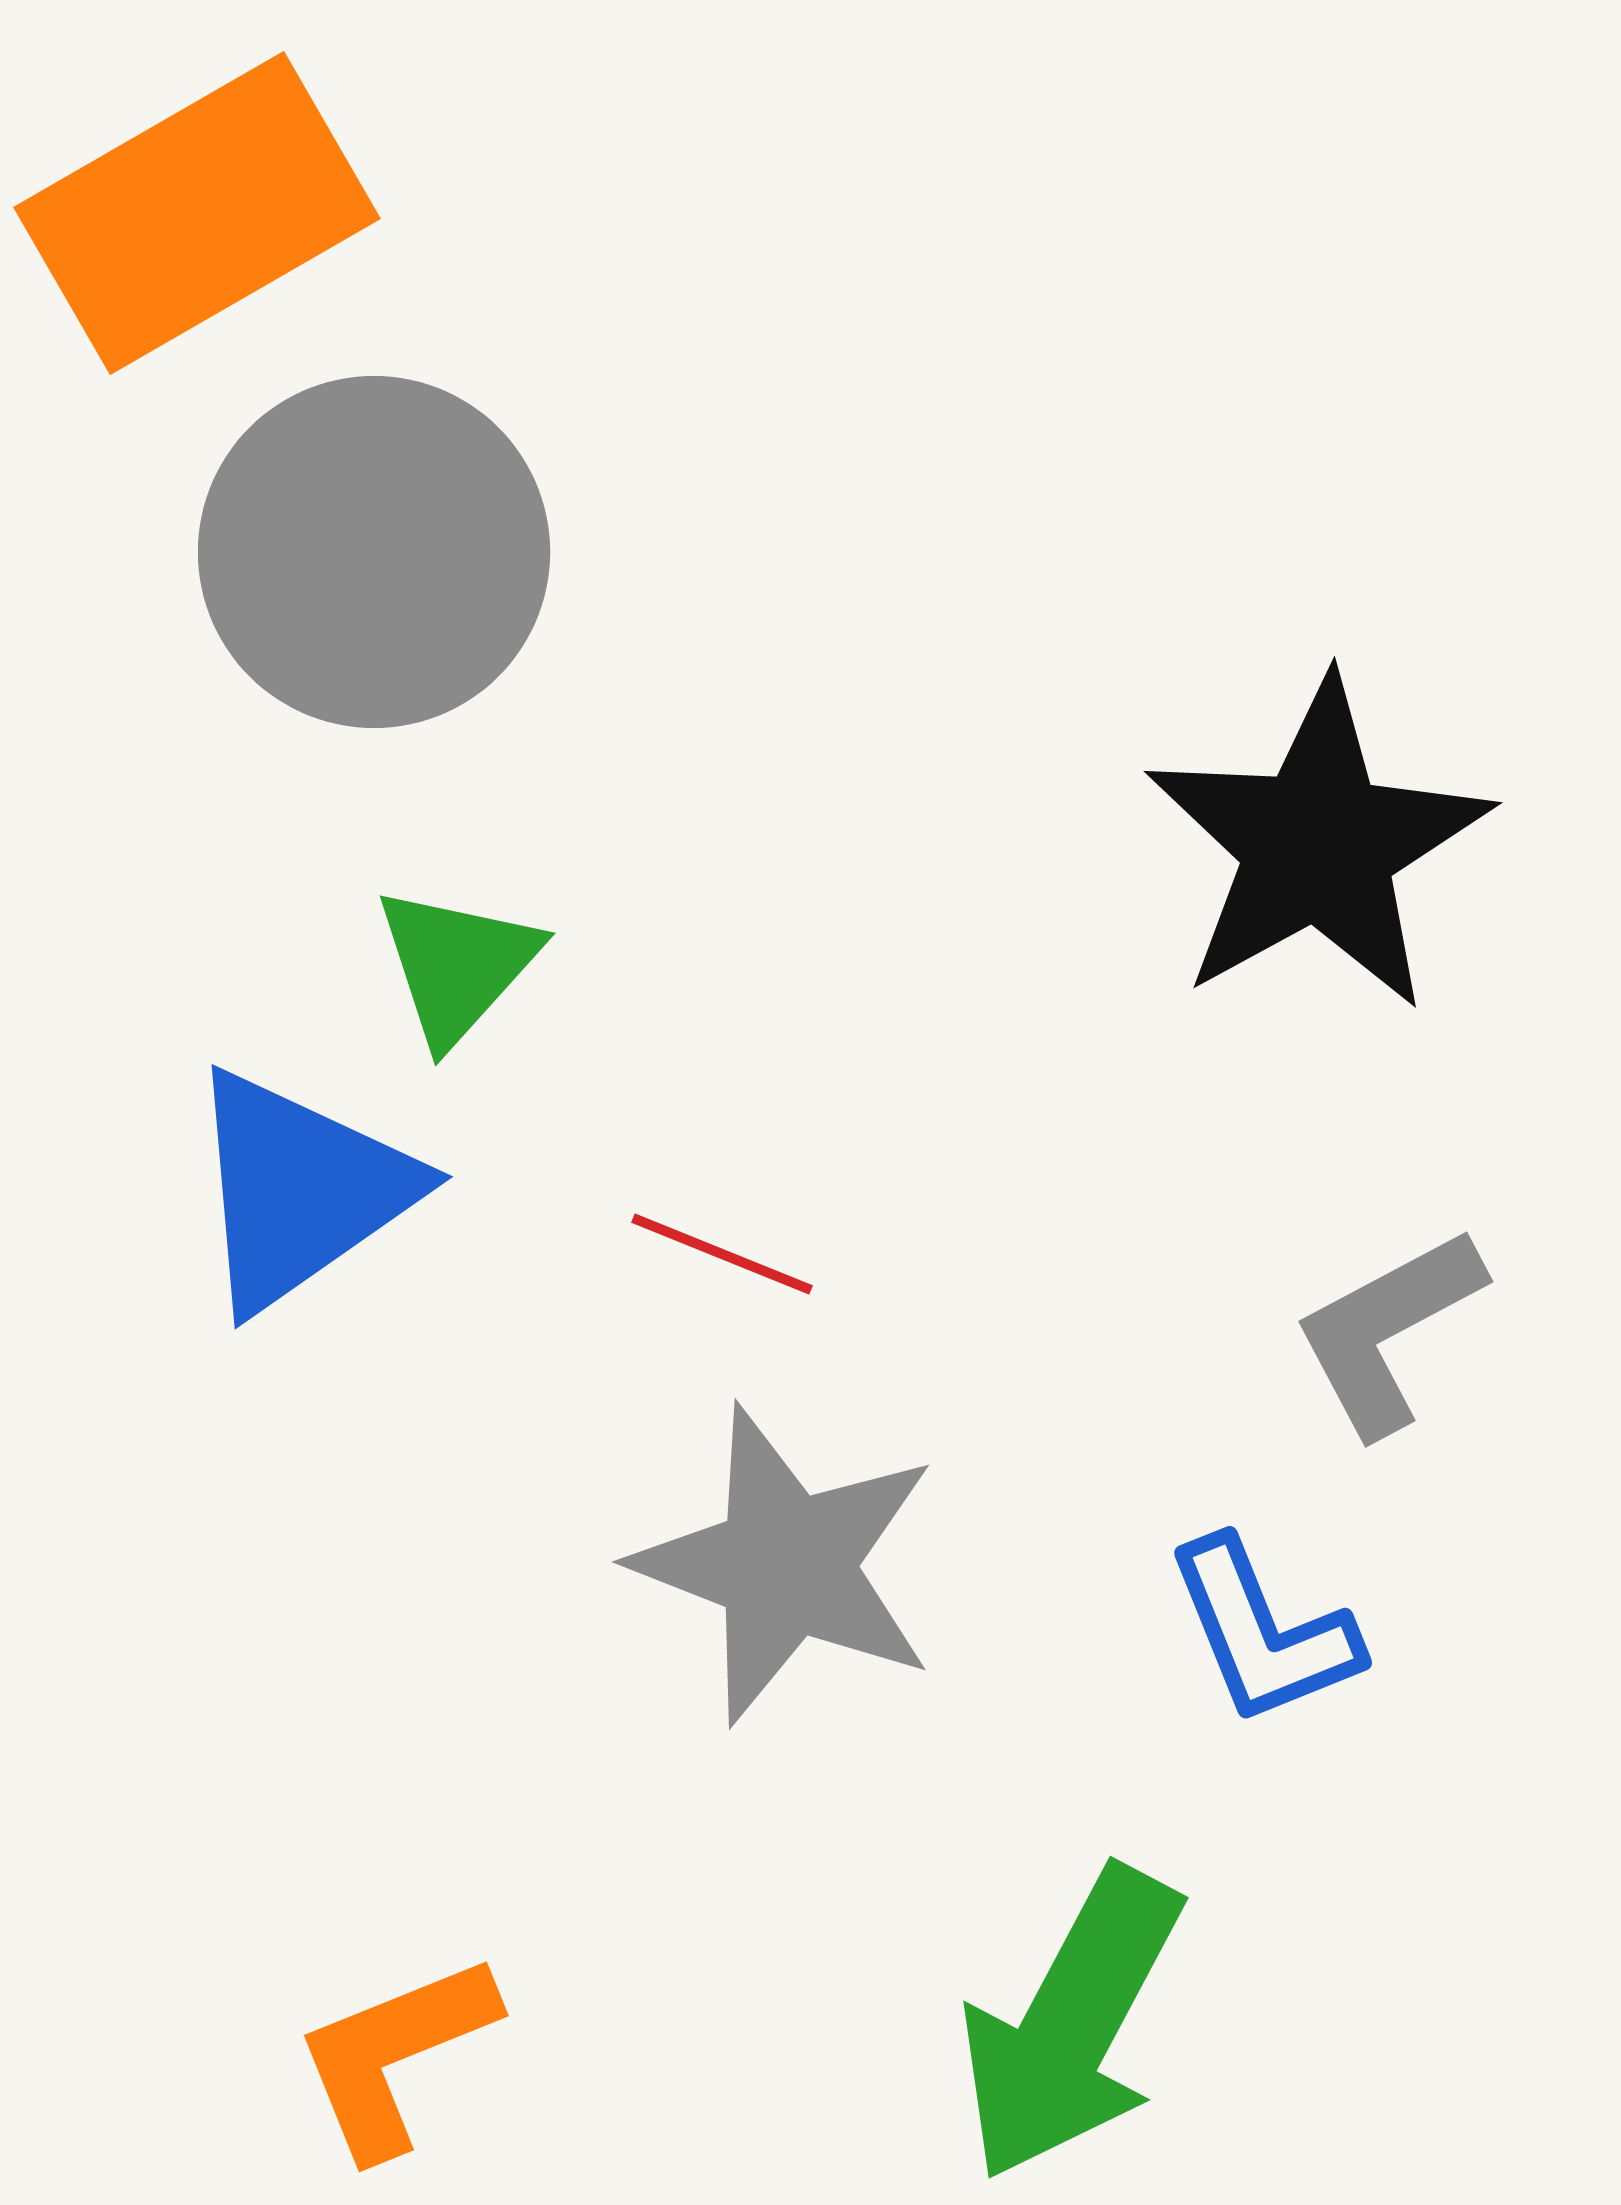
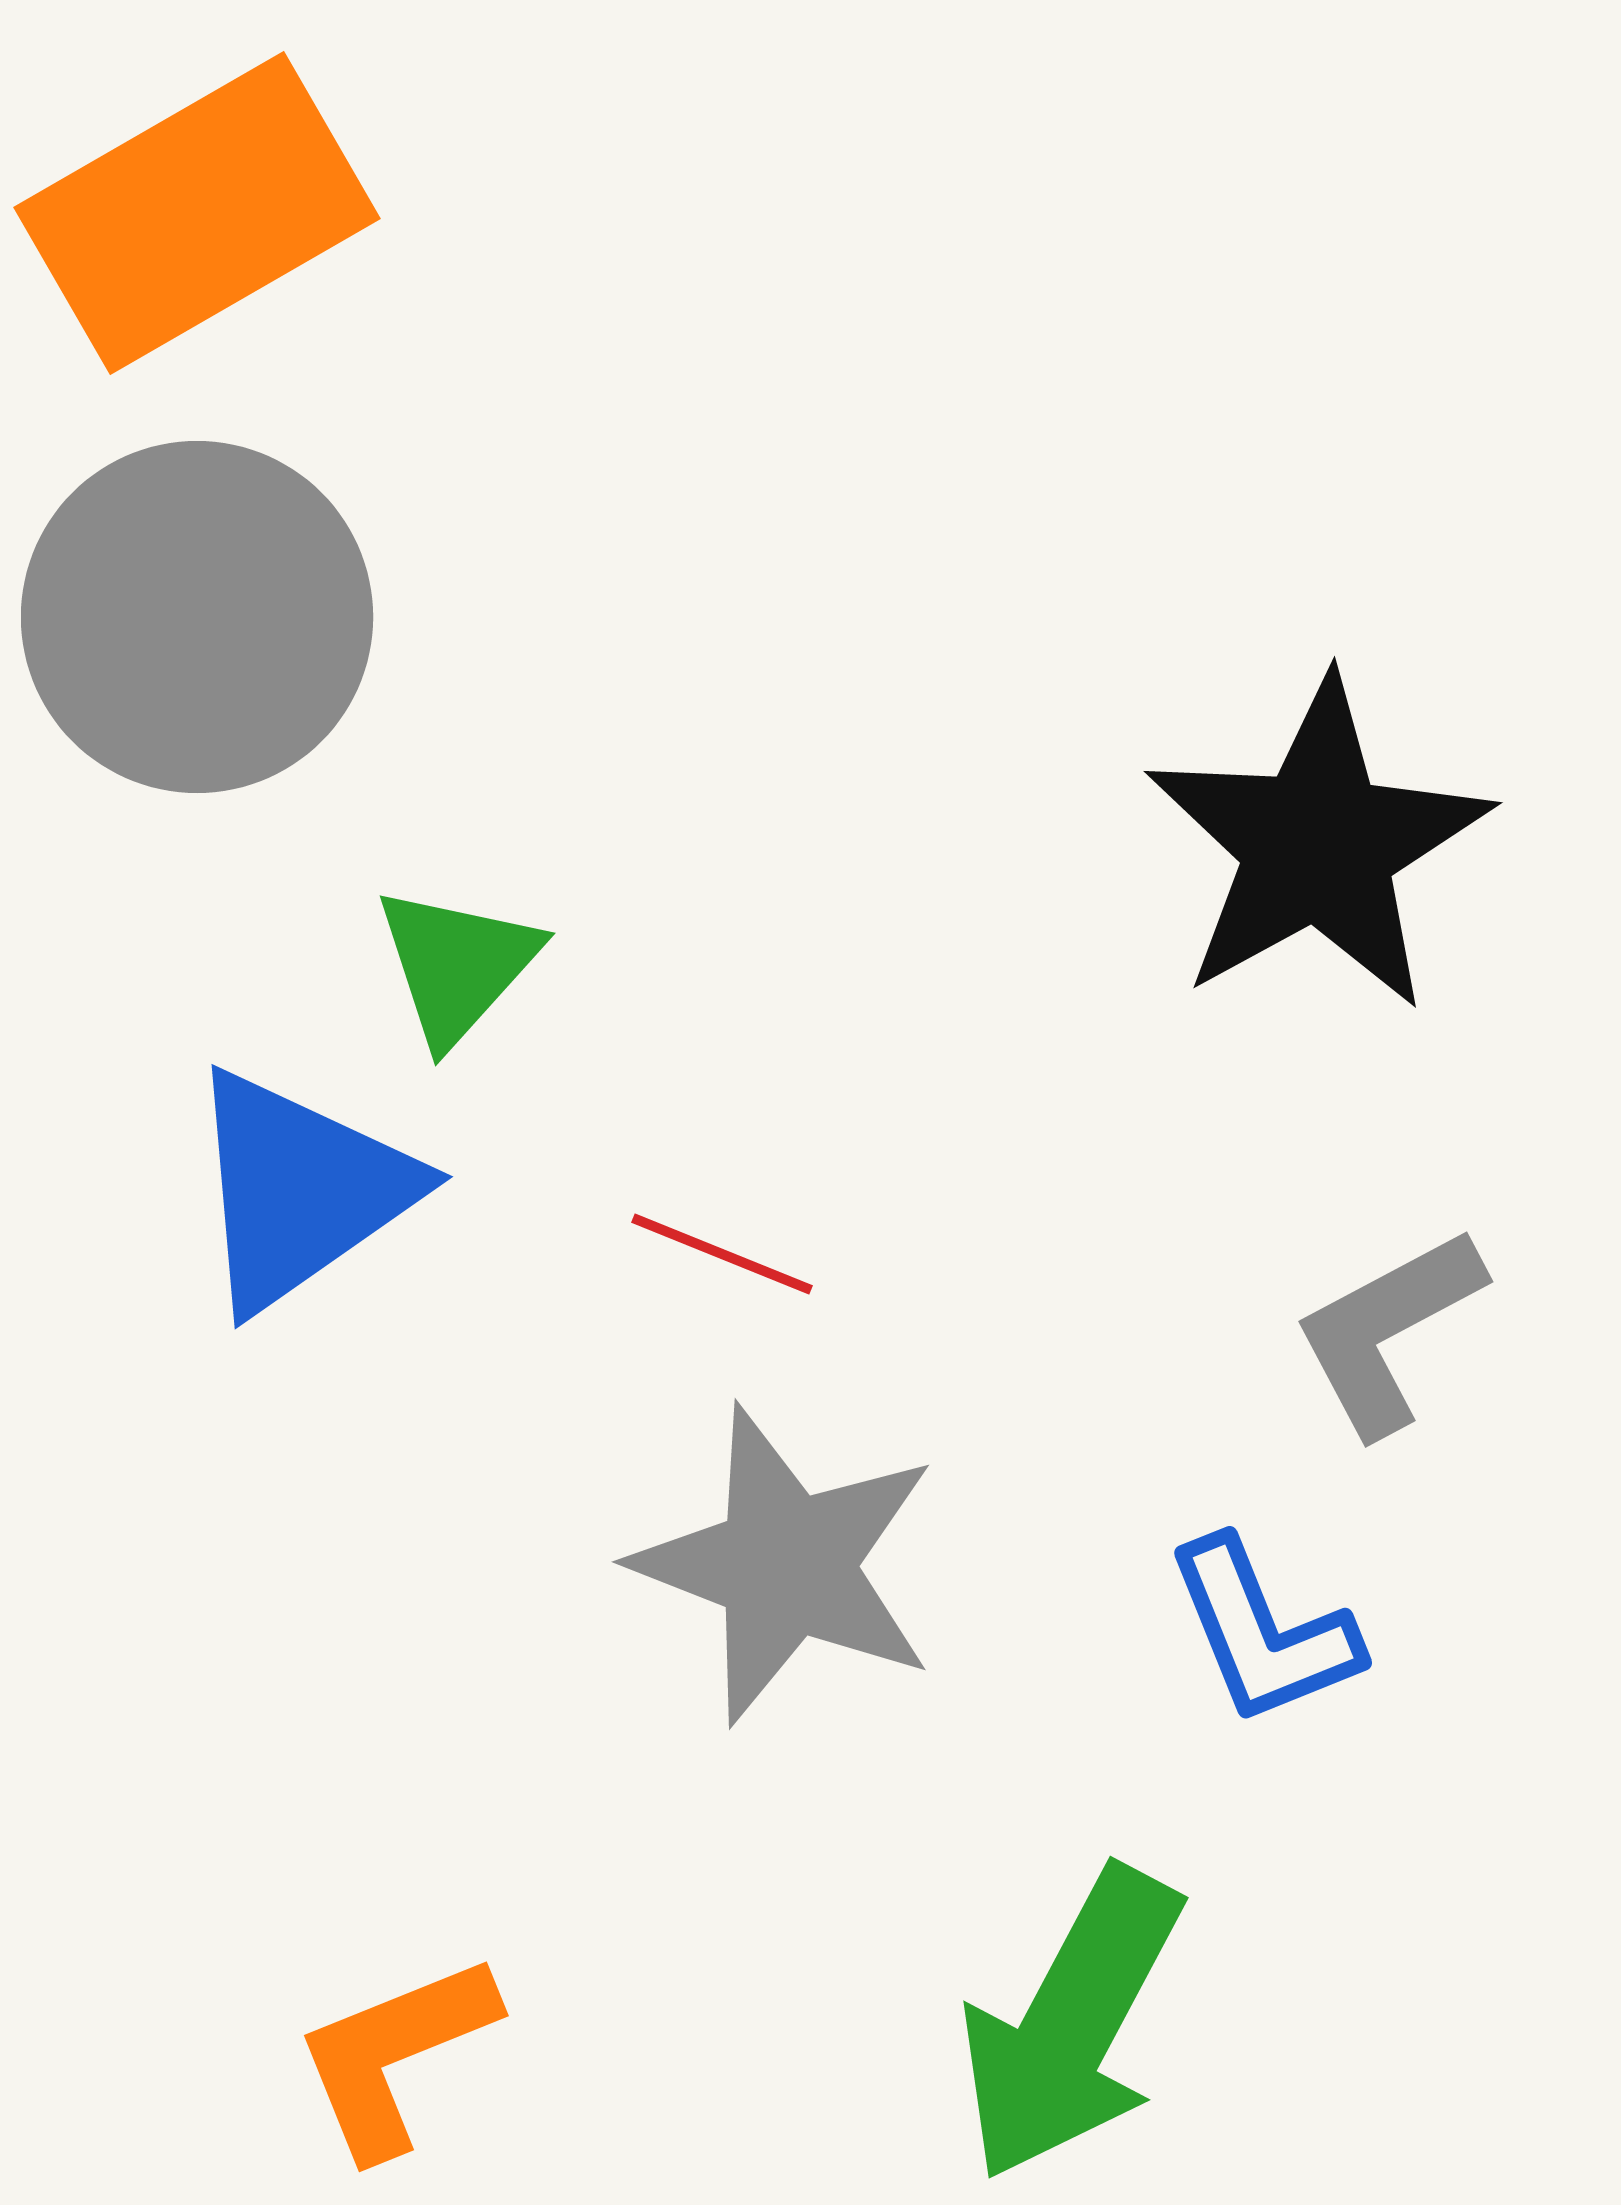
gray circle: moved 177 px left, 65 px down
